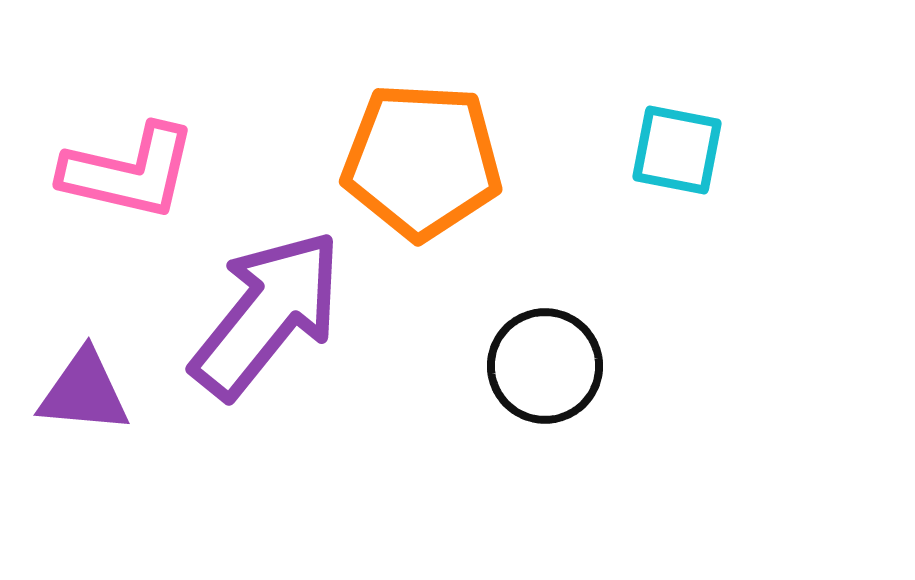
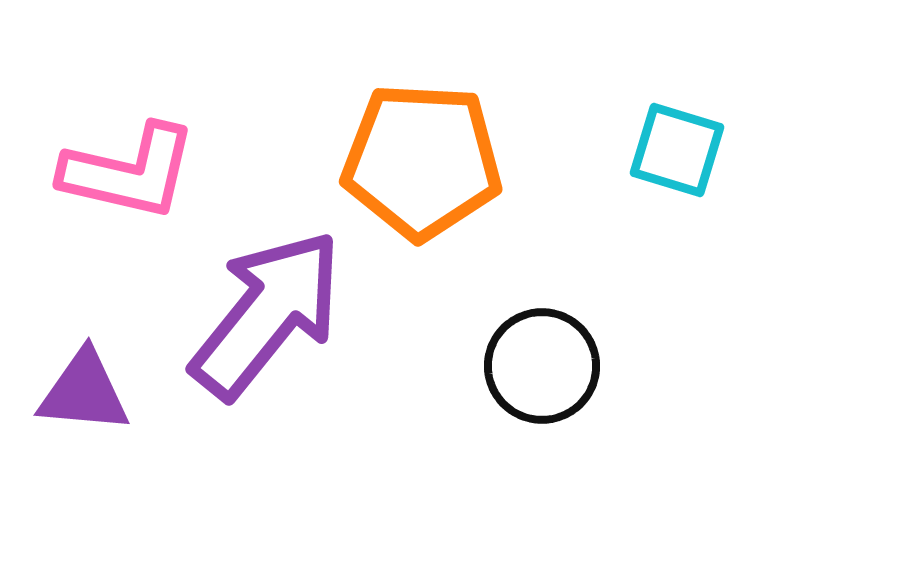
cyan square: rotated 6 degrees clockwise
black circle: moved 3 px left
